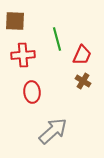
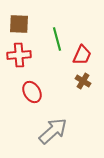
brown square: moved 4 px right, 3 px down
red cross: moved 4 px left
red ellipse: rotated 25 degrees counterclockwise
